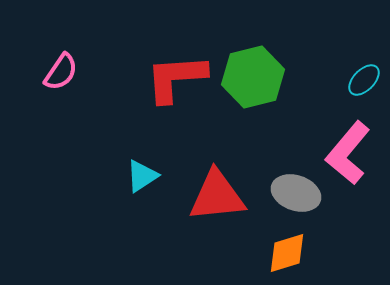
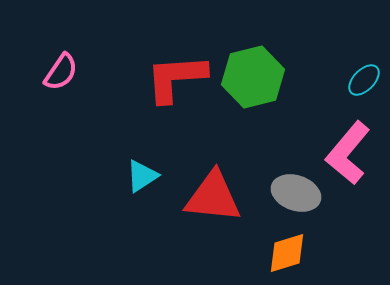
red triangle: moved 4 px left, 1 px down; rotated 12 degrees clockwise
